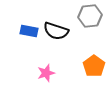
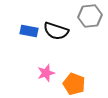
orange pentagon: moved 20 px left, 18 px down; rotated 15 degrees counterclockwise
